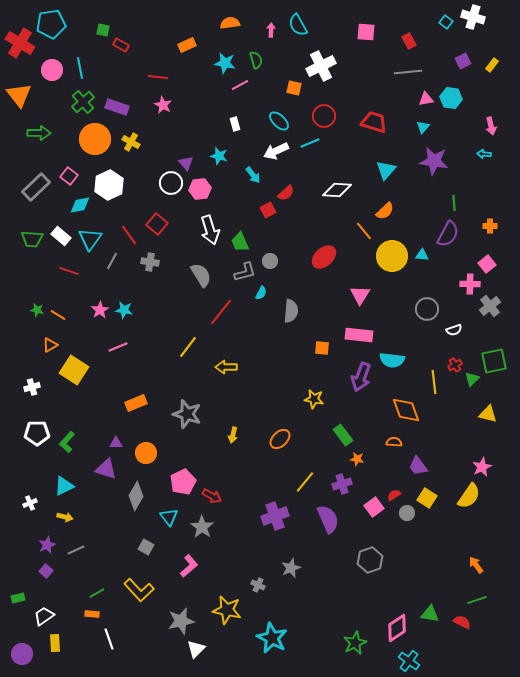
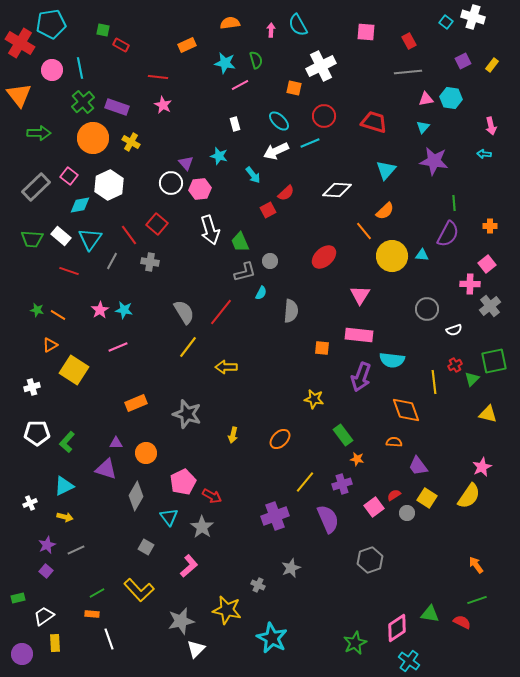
orange circle at (95, 139): moved 2 px left, 1 px up
gray semicircle at (201, 275): moved 17 px left, 37 px down
